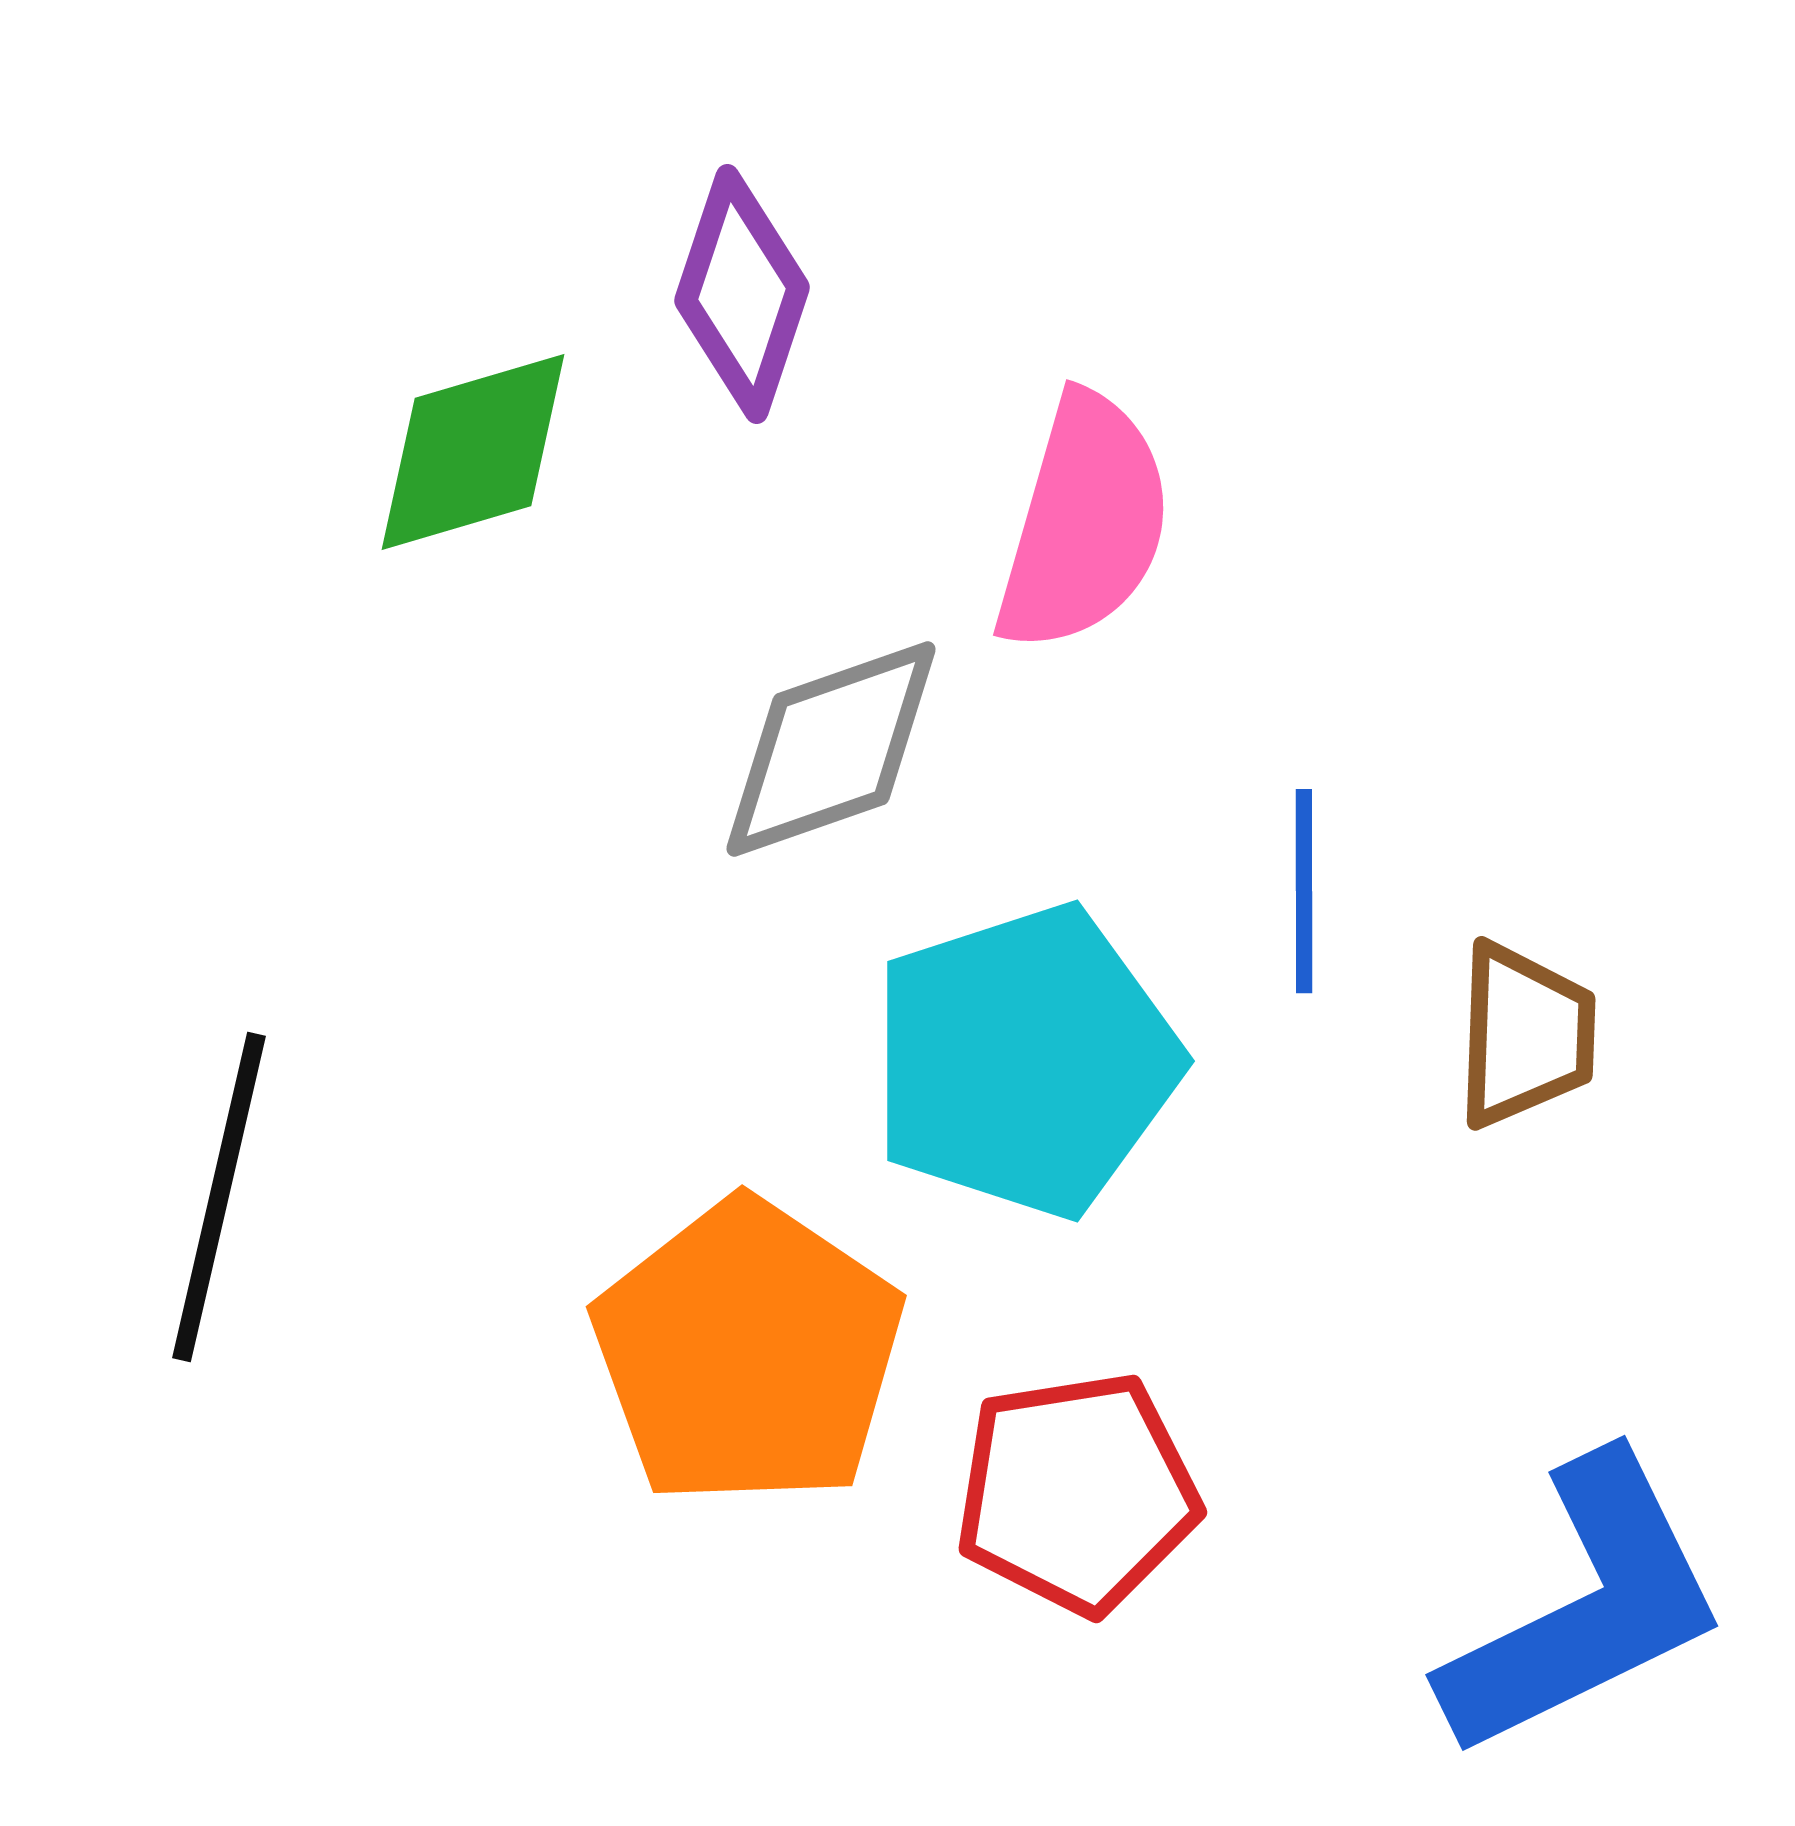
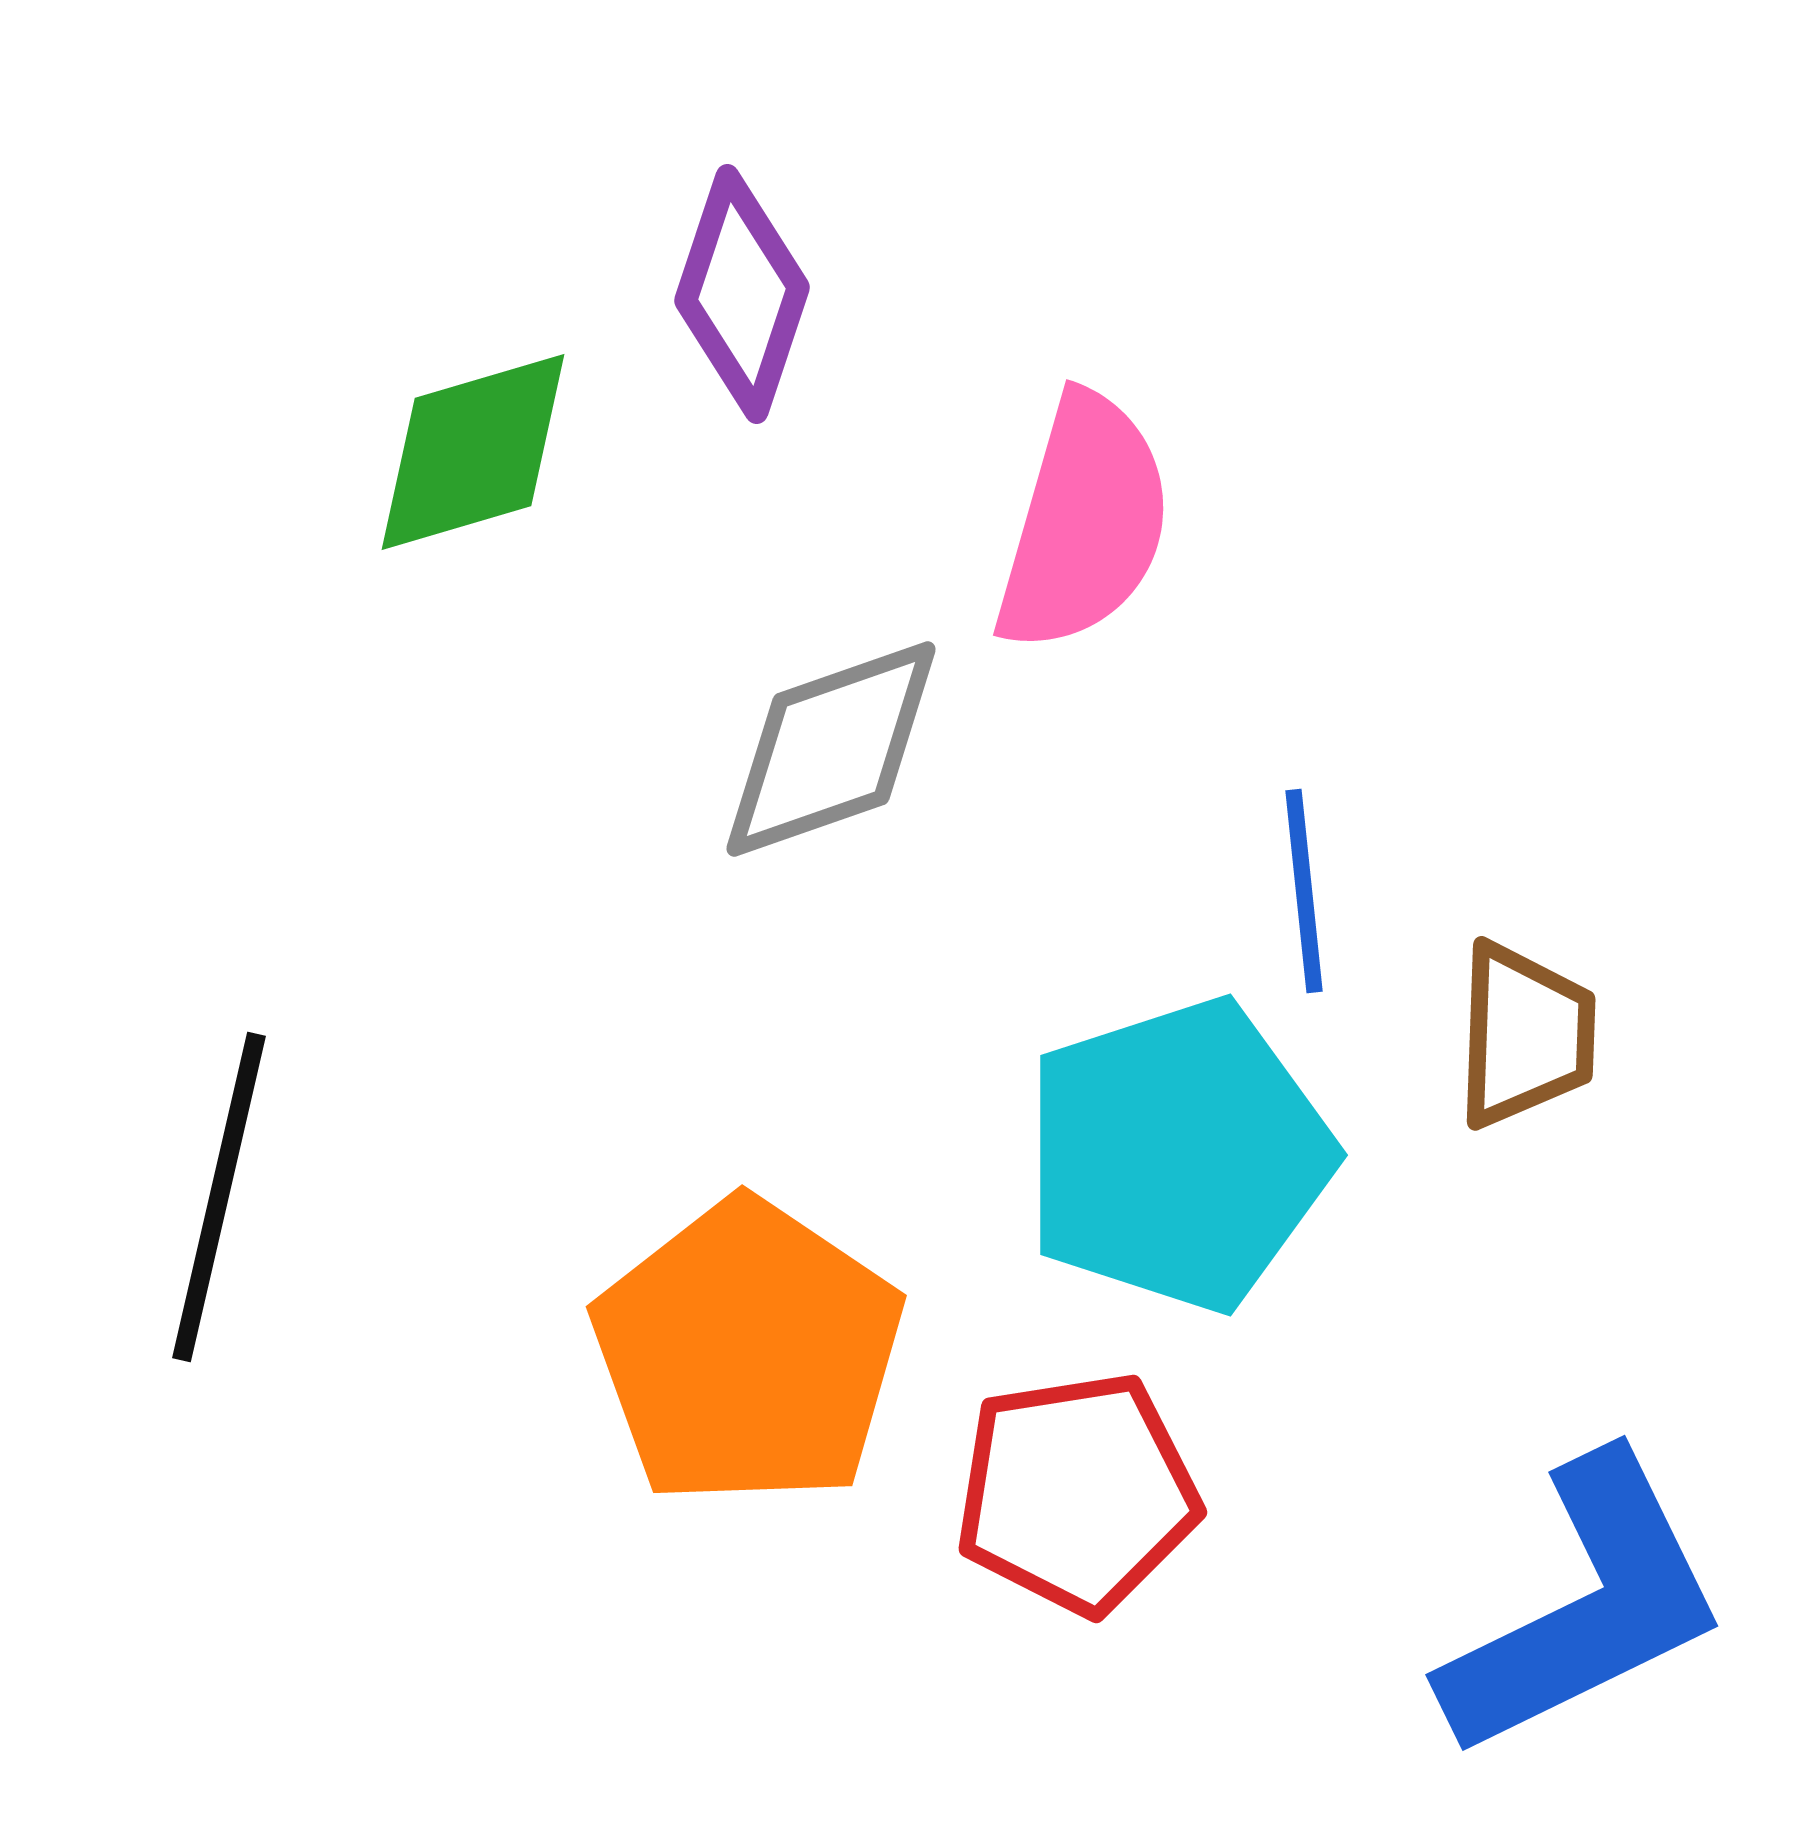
blue line: rotated 6 degrees counterclockwise
cyan pentagon: moved 153 px right, 94 px down
